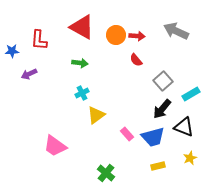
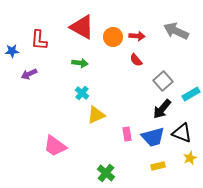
orange circle: moved 3 px left, 2 px down
cyan cross: rotated 24 degrees counterclockwise
yellow triangle: rotated 12 degrees clockwise
black triangle: moved 2 px left, 6 px down
pink rectangle: rotated 32 degrees clockwise
